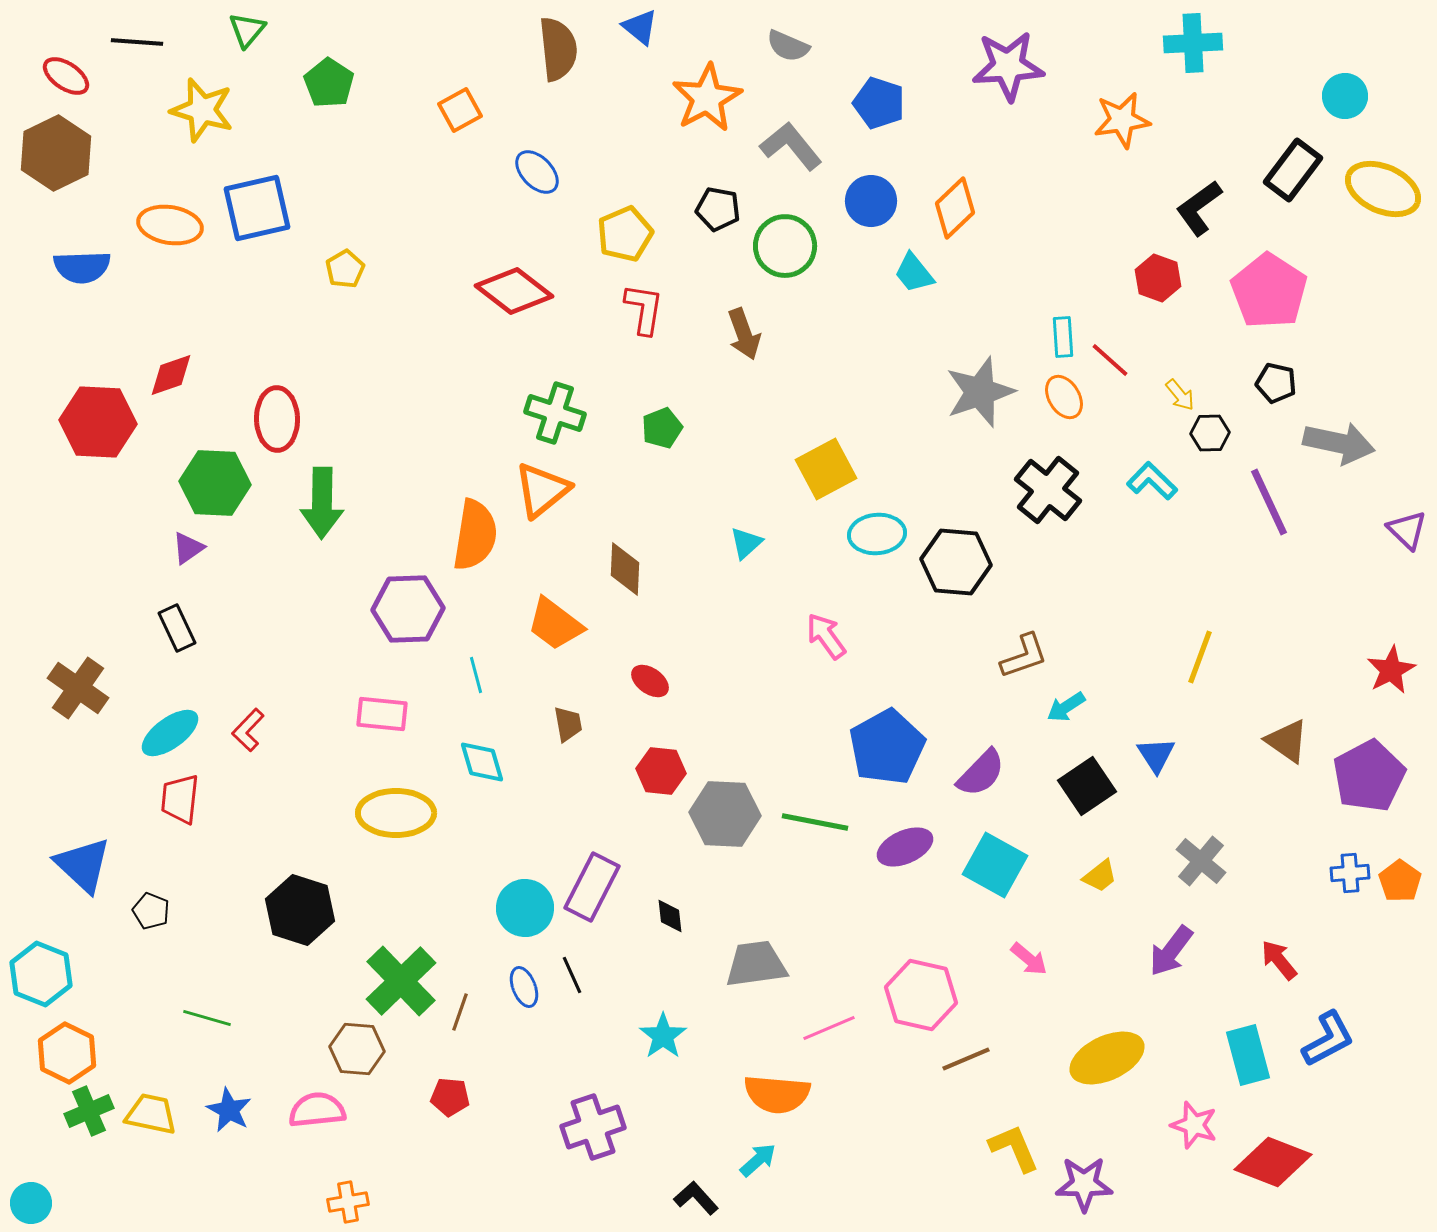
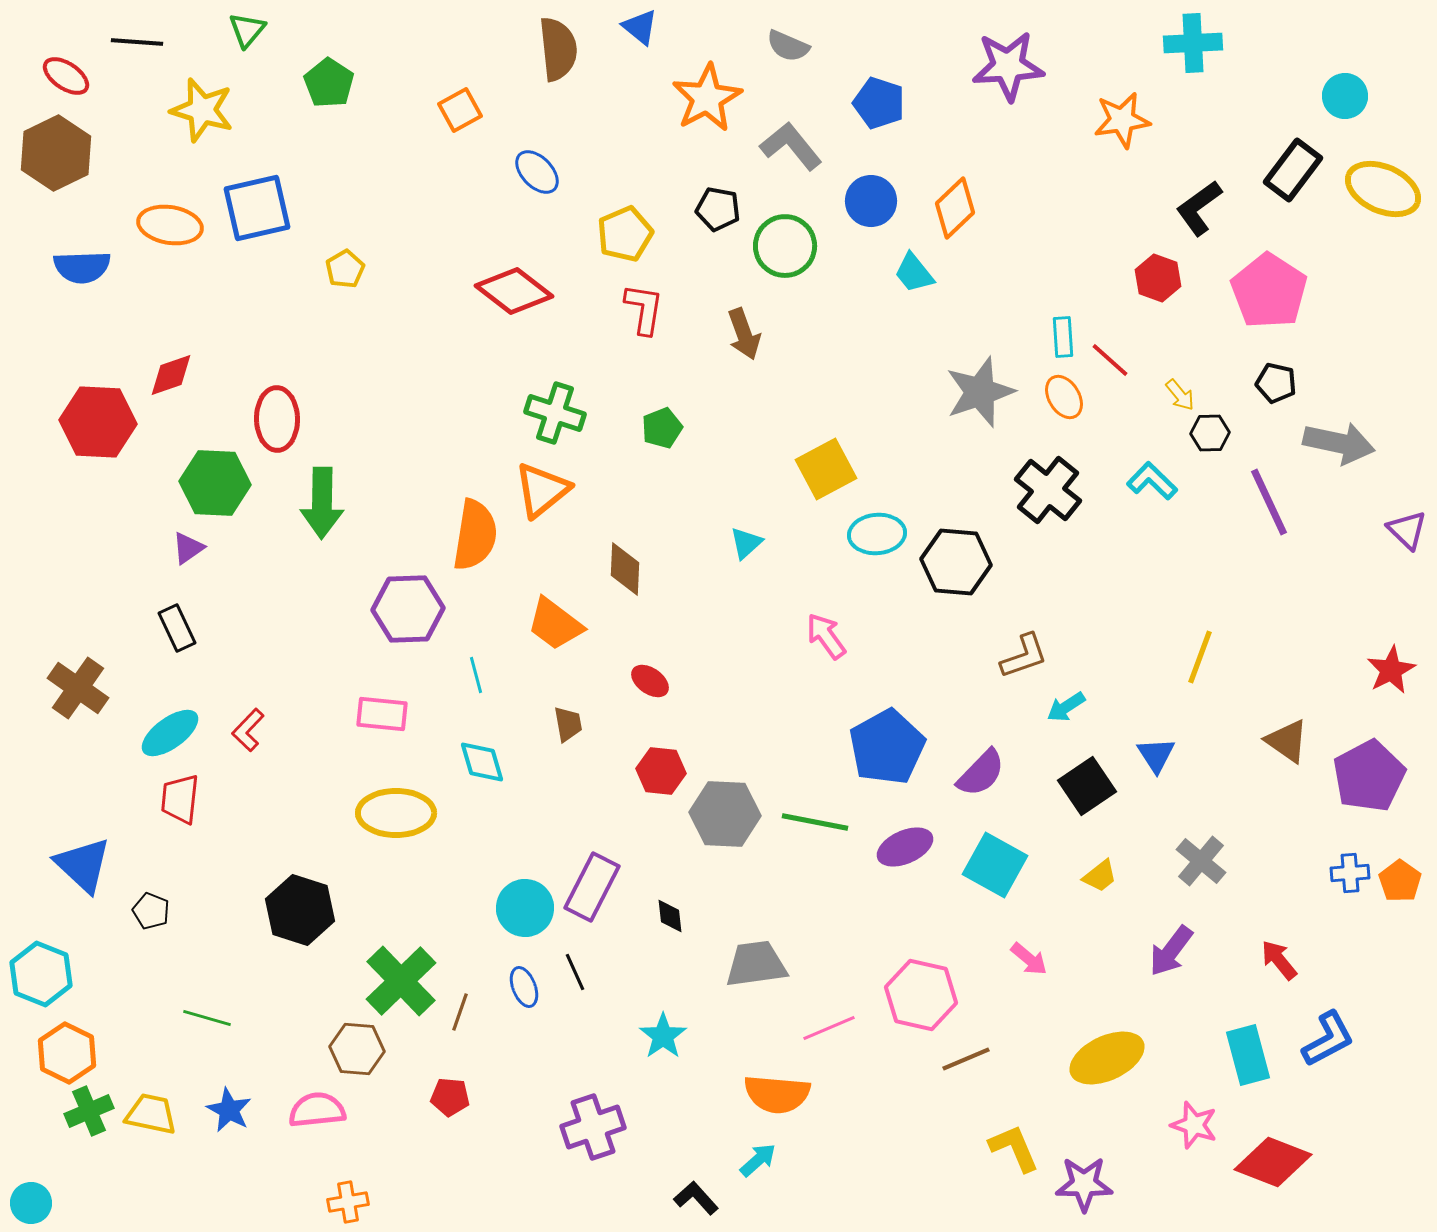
black line at (572, 975): moved 3 px right, 3 px up
